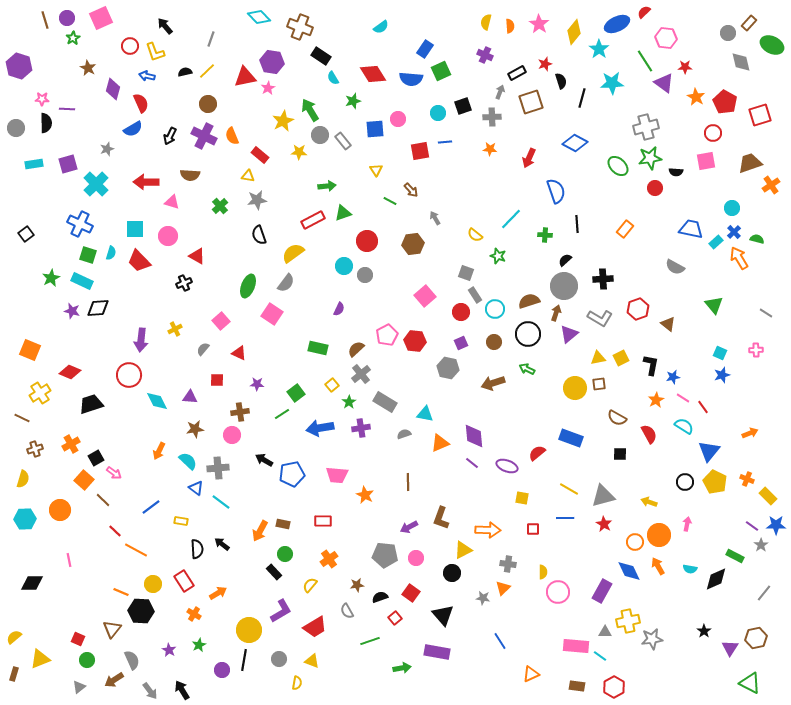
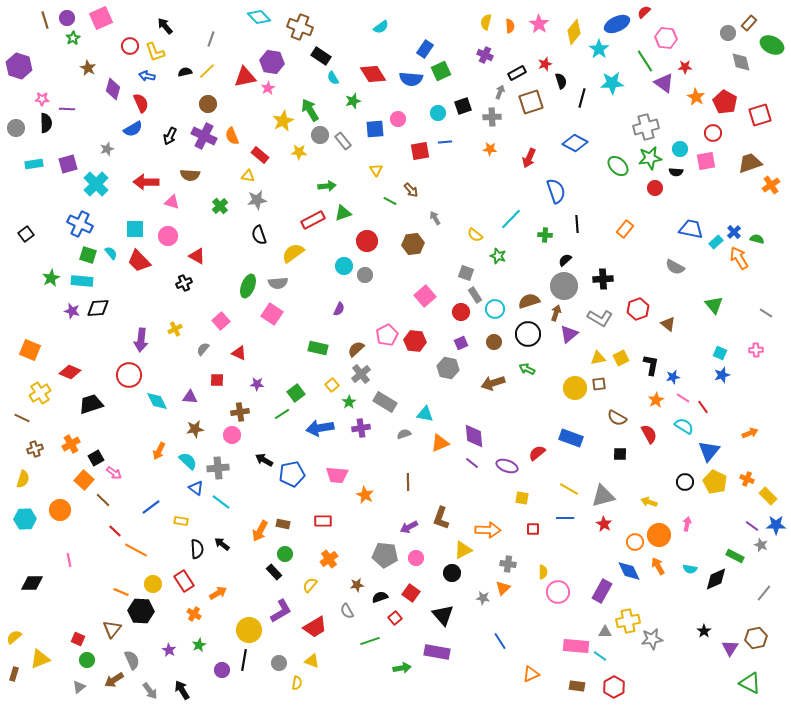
cyan circle at (732, 208): moved 52 px left, 59 px up
cyan semicircle at (111, 253): rotated 56 degrees counterclockwise
cyan rectangle at (82, 281): rotated 20 degrees counterclockwise
gray semicircle at (286, 283): moved 8 px left; rotated 48 degrees clockwise
gray star at (761, 545): rotated 16 degrees counterclockwise
gray circle at (279, 659): moved 4 px down
